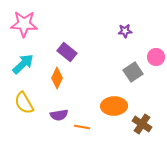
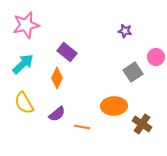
pink star: moved 2 px right, 1 px down; rotated 16 degrees counterclockwise
purple star: rotated 16 degrees clockwise
purple semicircle: moved 2 px left, 1 px up; rotated 30 degrees counterclockwise
